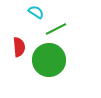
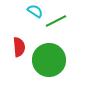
cyan semicircle: moved 1 px left, 1 px up
green line: moved 8 px up
